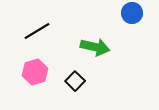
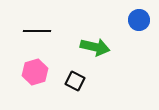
blue circle: moved 7 px right, 7 px down
black line: rotated 32 degrees clockwise
black square: rotated 18 degrees counterclockwise
